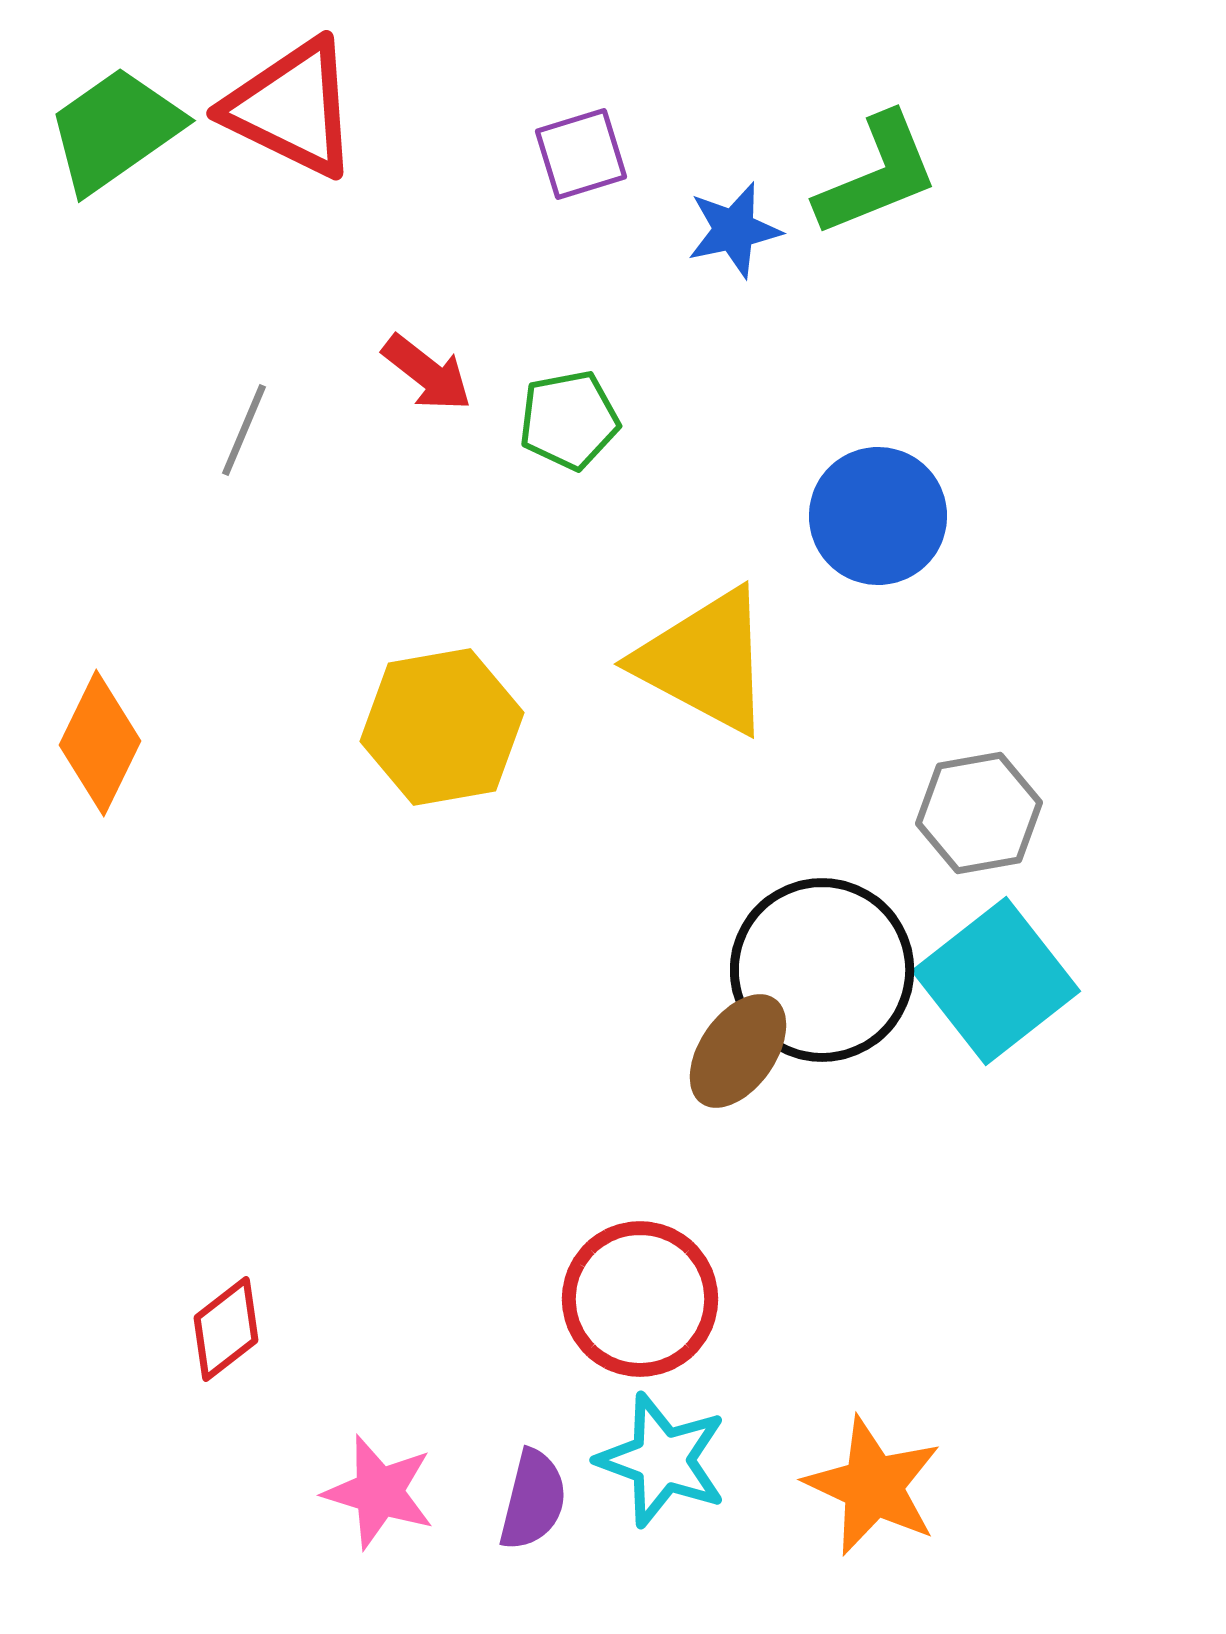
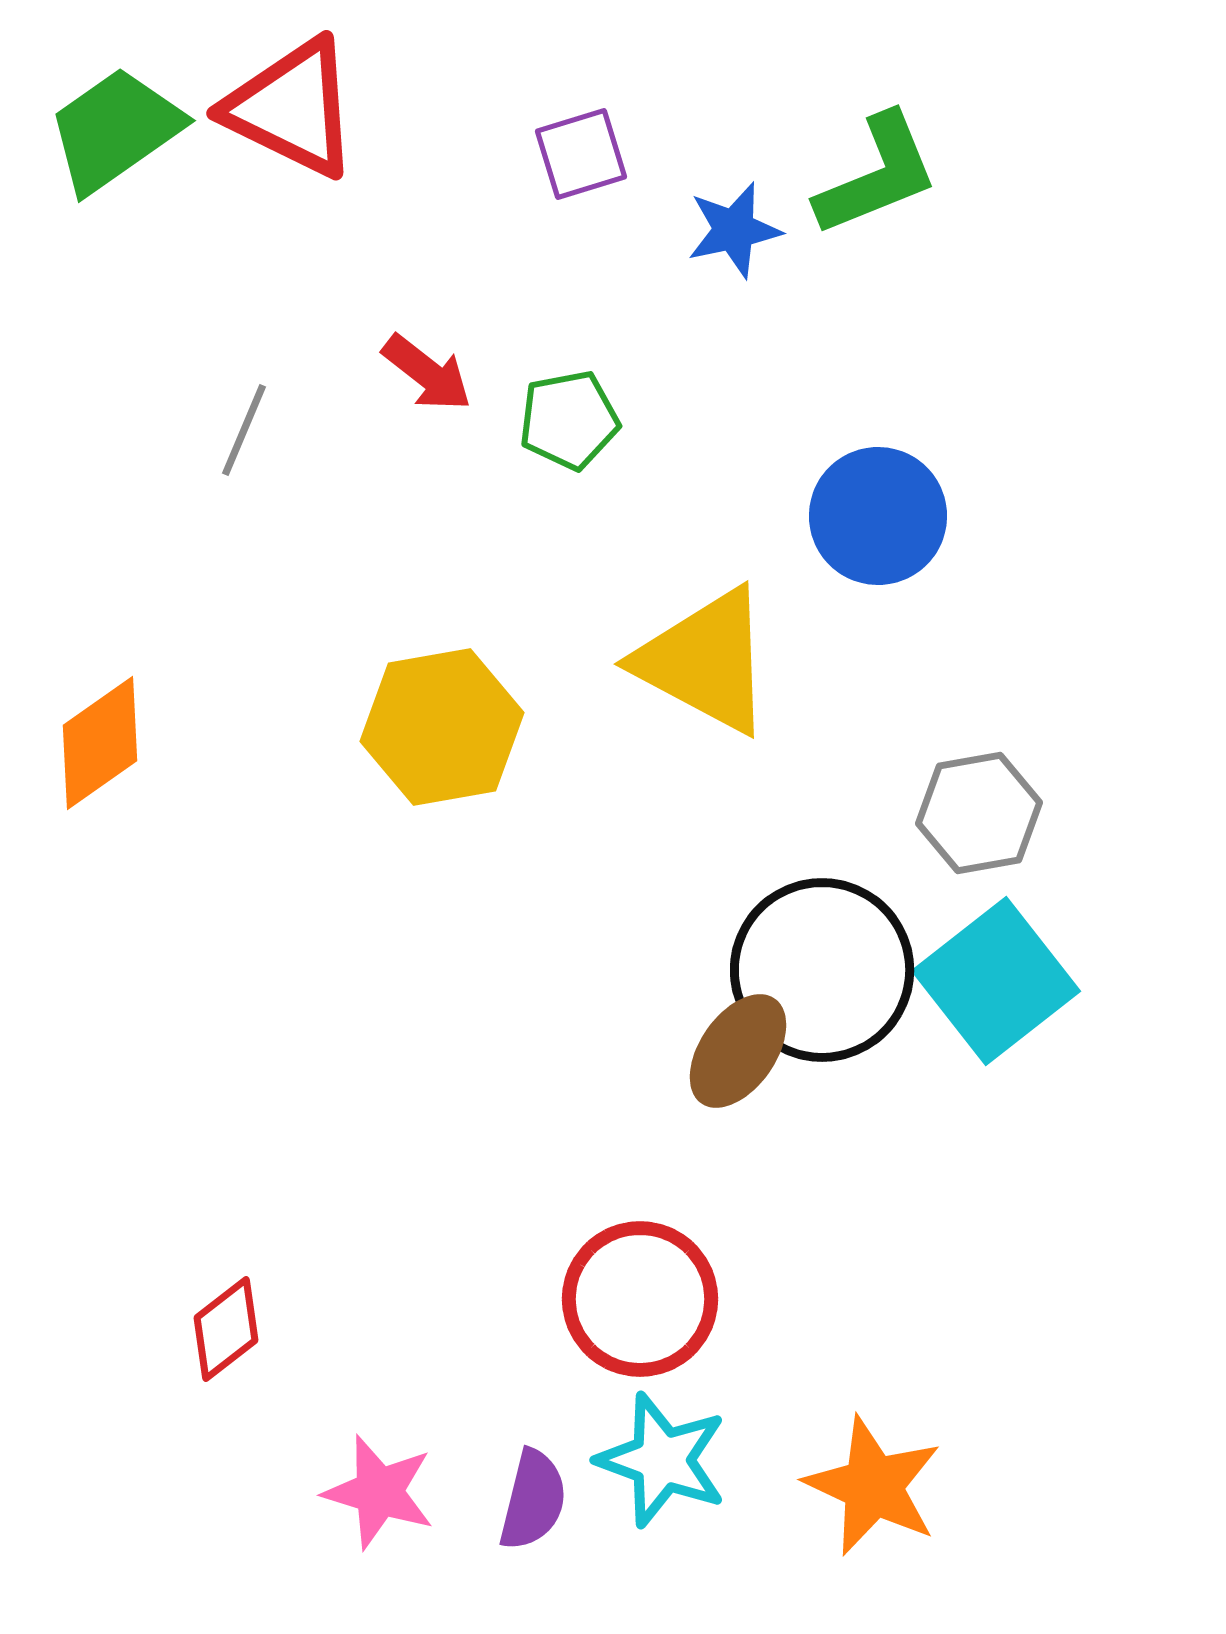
orange diamond: rotated 29 degrees clockwise
